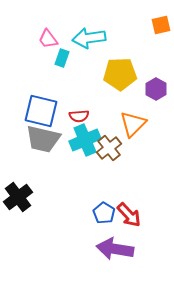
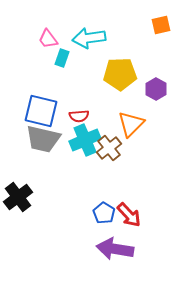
orange triangle: moved 2 px left
